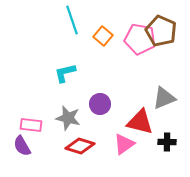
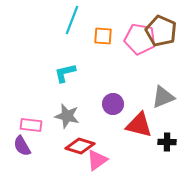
cyan line: rotated 40 degrees clockwise
orange square: rotated 36 degrees counterclockwise
gray triangle: moved 1 px left, 1 px up
purple circle: moved 13 px right
gray star: moved 1 px left, 2 px up
red triangle: moved 1 px left, 3 px down
pink triangle: moved 27 px left, 16 px down
